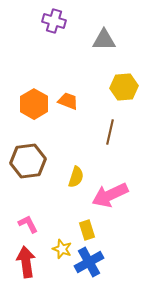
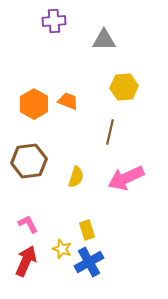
purple cross: rotated 20 degrees counterclockwise
brown hexagon: moved 1 px right
pink arrow: moved 16 px right, 17 px up
red arrow: moved 1 px up; rotated 32 degrees clockwise
